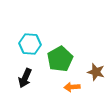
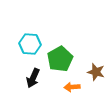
black arrow: moved 8 px right
